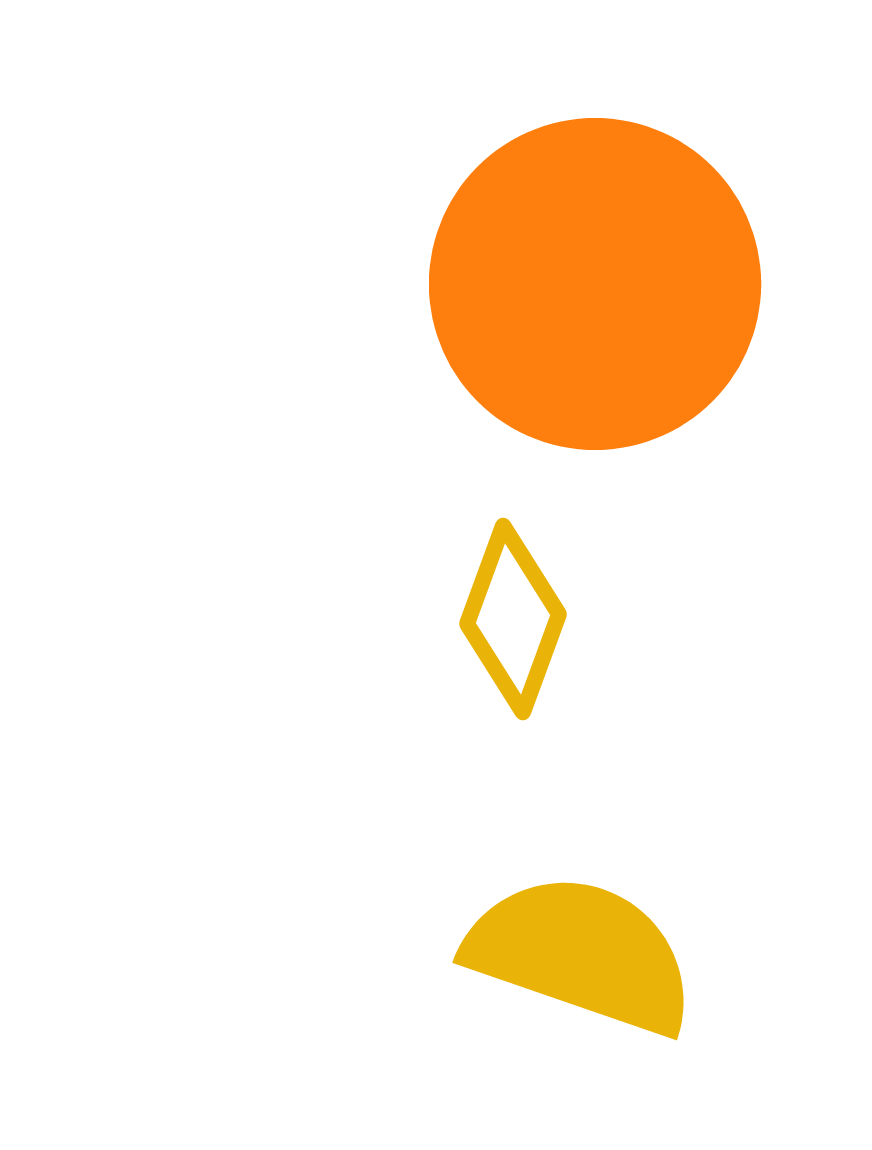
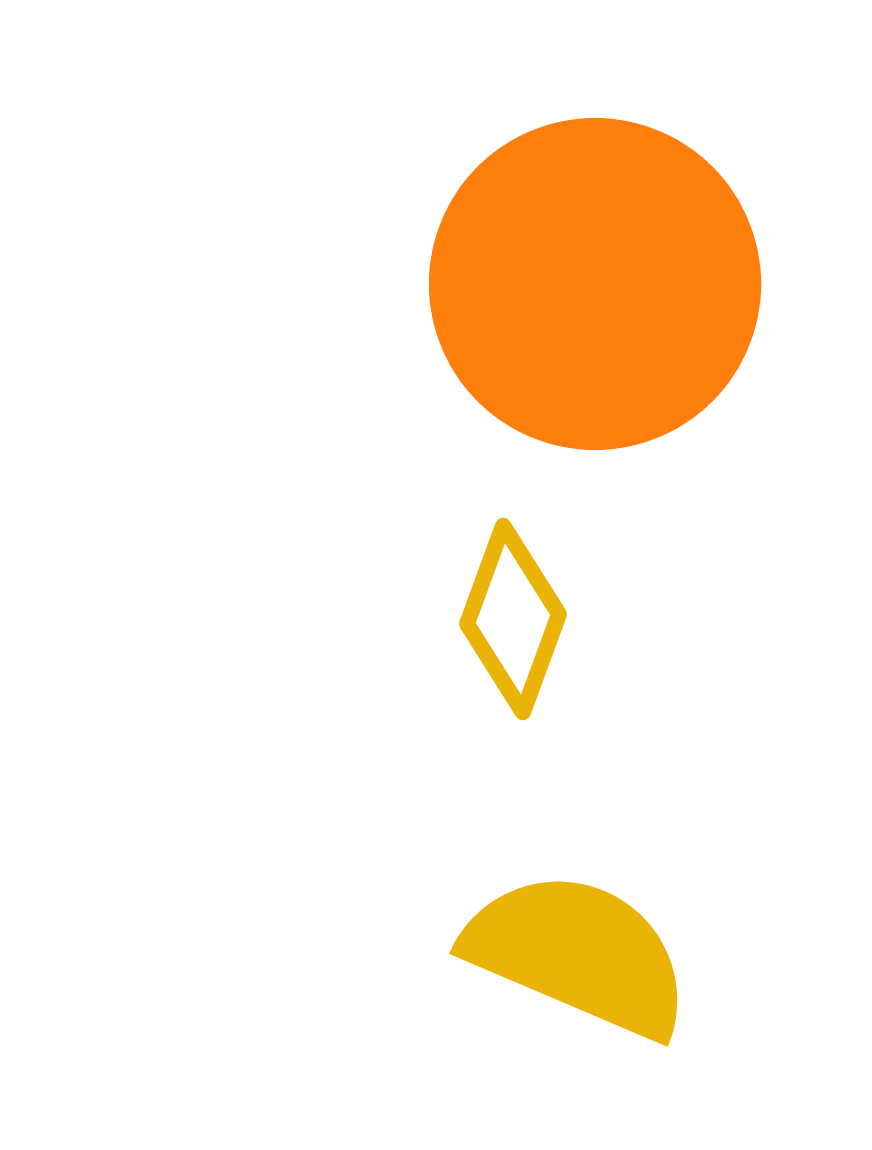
yellow semicircle: moved 3 px left; rotated 4 degrees clockwise
